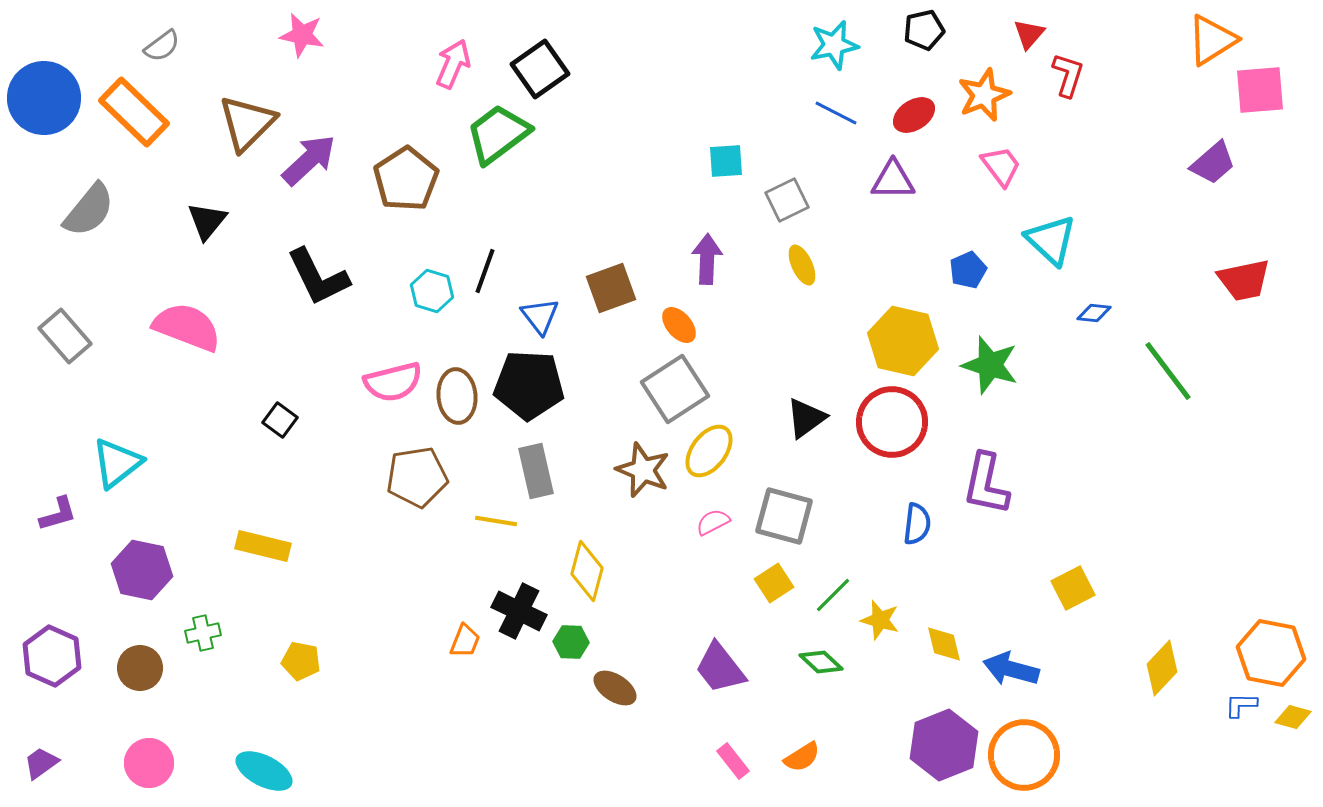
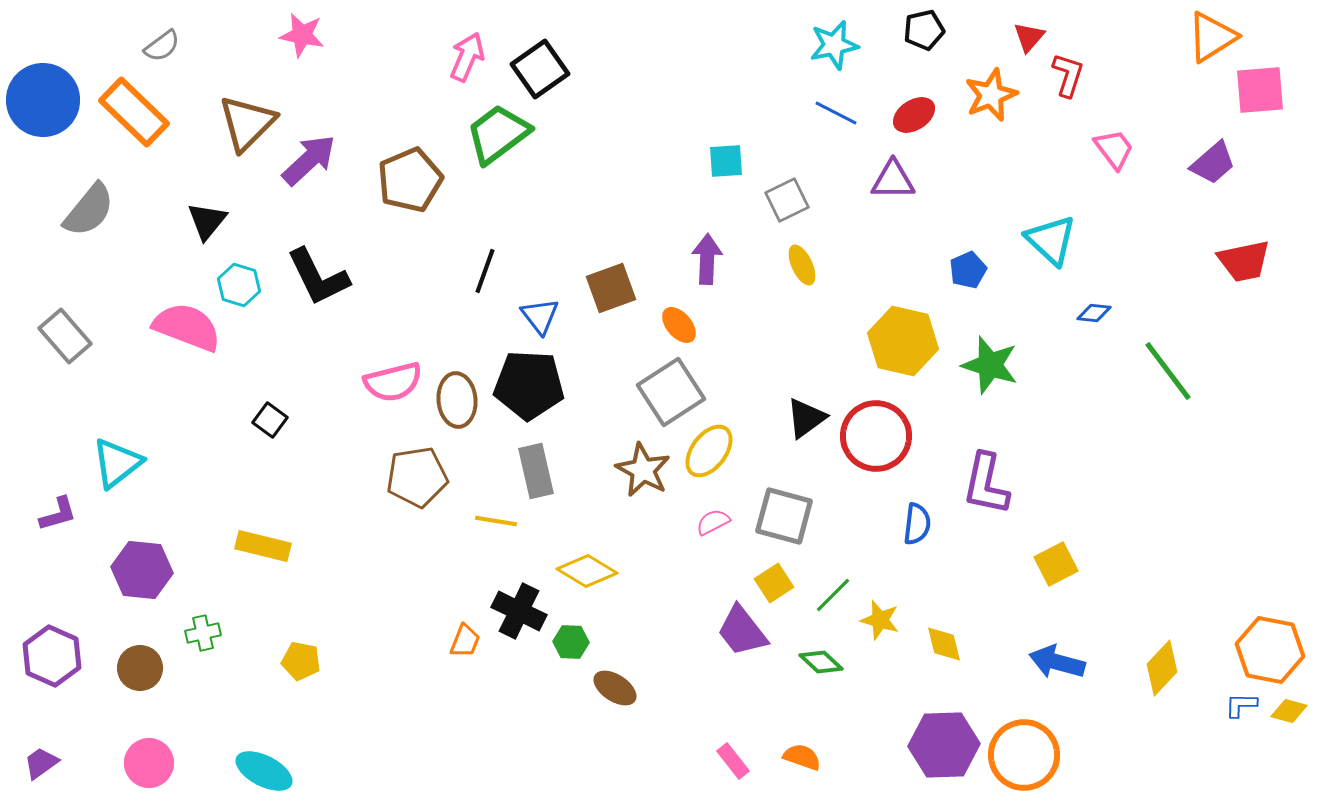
red triangle at (1029, 34): moved 3 px down
orange triangle at (1212, 40): moved 3 px up
pink arrow at (453, 64): moved 14 px right, 7 px up
orange star at (984, 95): moved 7 px right
blue circle at (44, 98): moved 1 px left, 2 px down
pink trapezoid at (1001, 166): moved 113 px right, 17 px up
brown pentagon at (406, 179): moved 4 px right, 1 px down; rotated 10 degrees clockwise
red trapezoid at (1244, 280): moved 19 px up
cyan hexagon at (432, 291): moved 193 px left, 6 px up
gray square at (675, 389): moved 4 px left, 3 px down
brown ellipse at (457, 396): moved 4 px down
black square at (280, 420): moved 10 px left
red circle at (892, 422): moved 16 px left, 14 px down
brown star at (643, 470): rotated 6 degrees clockwise
purple hexagon at (142, 570): rotated 6 degrees counterclockwise
yellow diamond at (587, 571): rotated 74 degrees counterclockwise
yellow square at (1073, 588): moved 17 px left, 24 px up
orange hexagon at (1271, 653): moved 1 px left, 3 px up
purple trapezoid at (720, 668): moved 22 px right, 37 px up
blue arrow at (1011, 669): moved 46 px right, 7 px up
yellow diamond at (1293, 717): moved 4 px left, 6 px up
purple hexagon at (944, 745): rotated 20 degrees clockwise
orange semicircle at (802, 757): rotated 129 degrees counterclockwise
